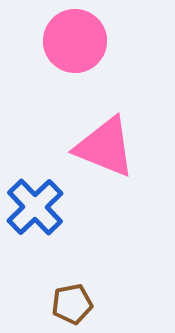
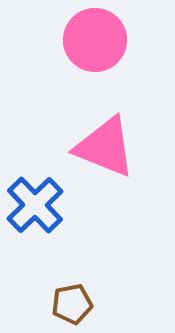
pink circle: moved 20 px right, 1 px up
blue cross: moved 2 px up
